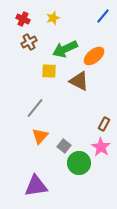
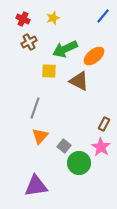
gray line: rotated 20 degrees counterclockwise
